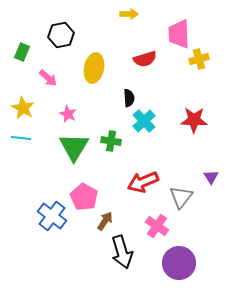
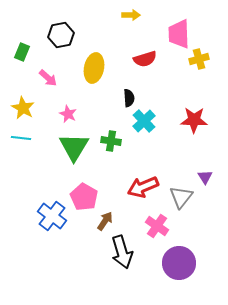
yellow arrow: moved 2 px right, 1 px down
purple triangle: moved 6 px left
red arrow: moved 5 px down
